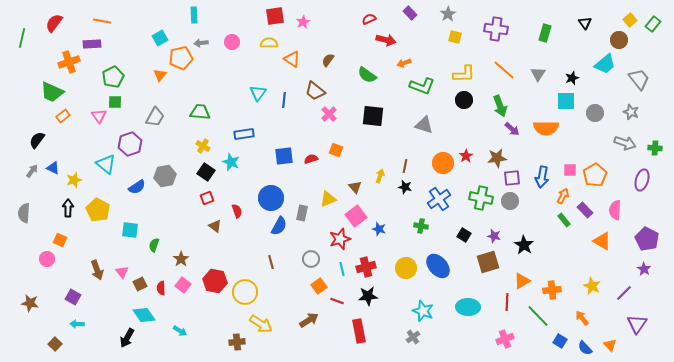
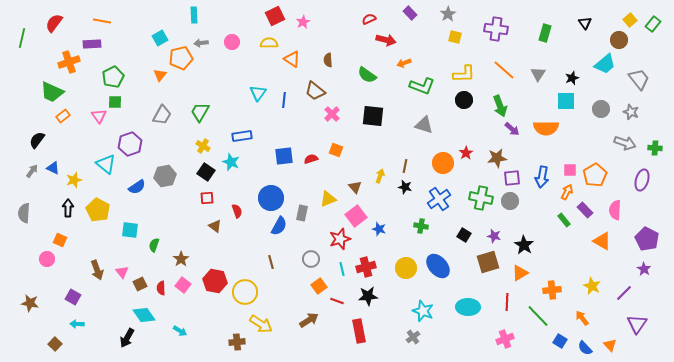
red square at (275, 16): rotated 18 degrees counterclockwise
brown semicircle at (328, 60): rotated 40 degrees counterclockwise
green trapezoid at (200, 112): rotated 65 degrees counterclockwise
gray circle at (595, 113): moved 6 px right, 4 px up
pink cross at (329, 114): moved 3 px right
gray trapezoid at (155, 117): moved 7 px right, 2 px up
blue rectangle at (244, 134): moved 2 px left, 2 px down
red star at (466, 156): moved 3 px up
orange arrow at (563, 196): moved 4 px right, 4 px up
red square at (207, 198): rotated 16 degrees clockwise
orange triangle at (522, 281): moved 2 px left, 8 px up
